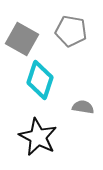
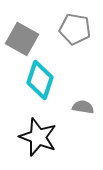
gray pentagon: moved 4 px right, 2 px up
black star: rotated 6 degrees counterclockwise
